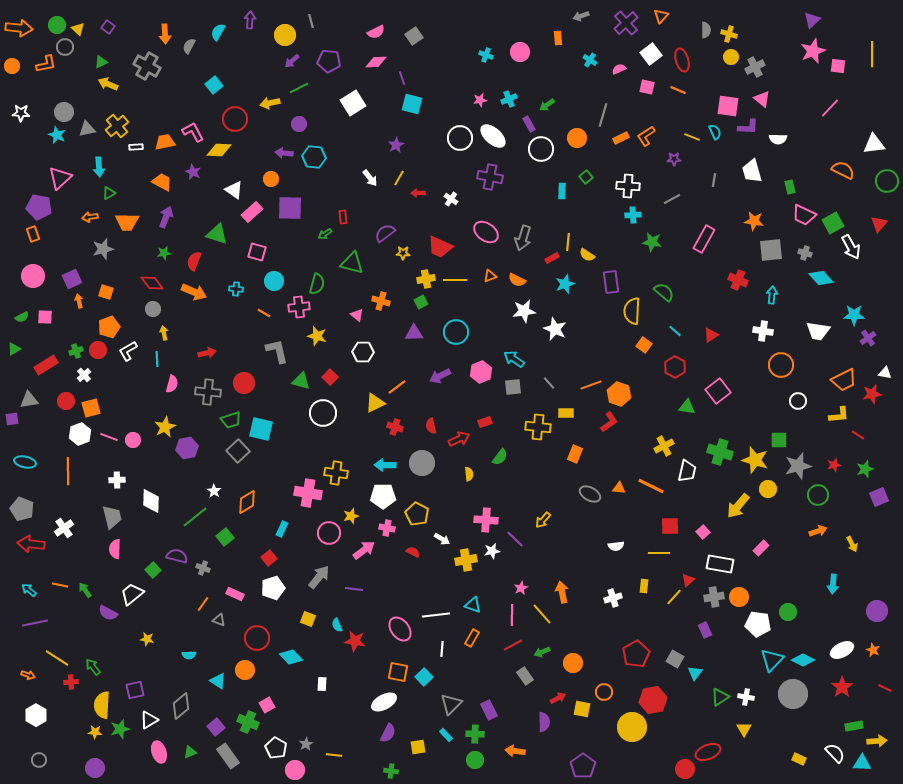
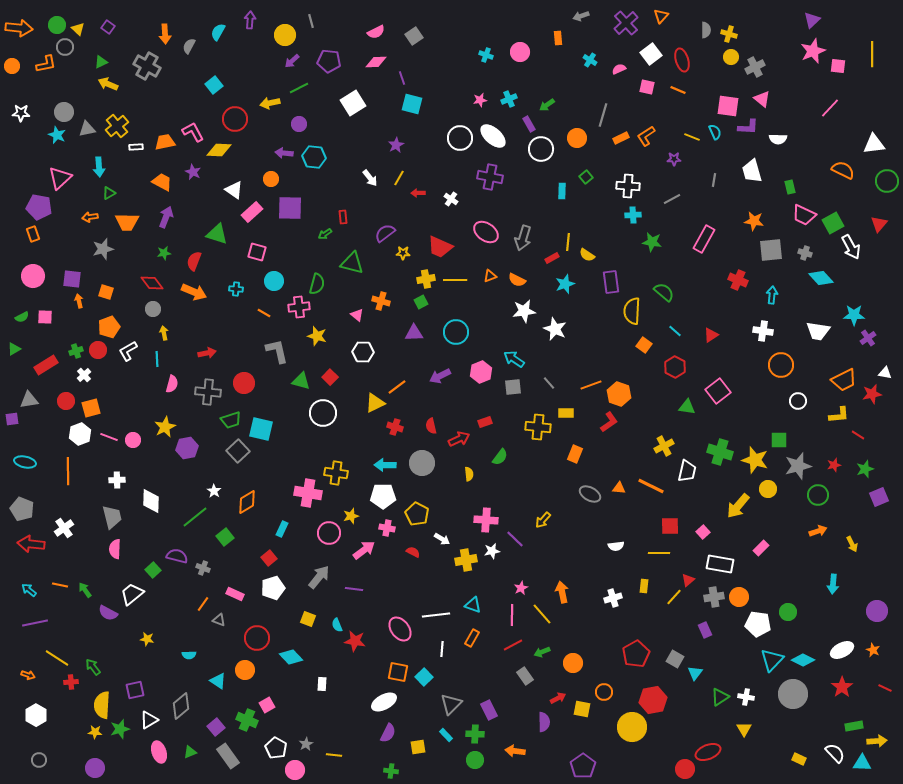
purple square at (72, 279): rotated 30 degrees clockwise
green cross at (248, 722): moved 1 px left, 2 px up
